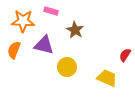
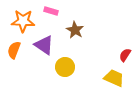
purple triangle: rotated 20 degrees clockwise
yellow circle: moved 2 px left
yellow trapezoid: moved 7 px right
